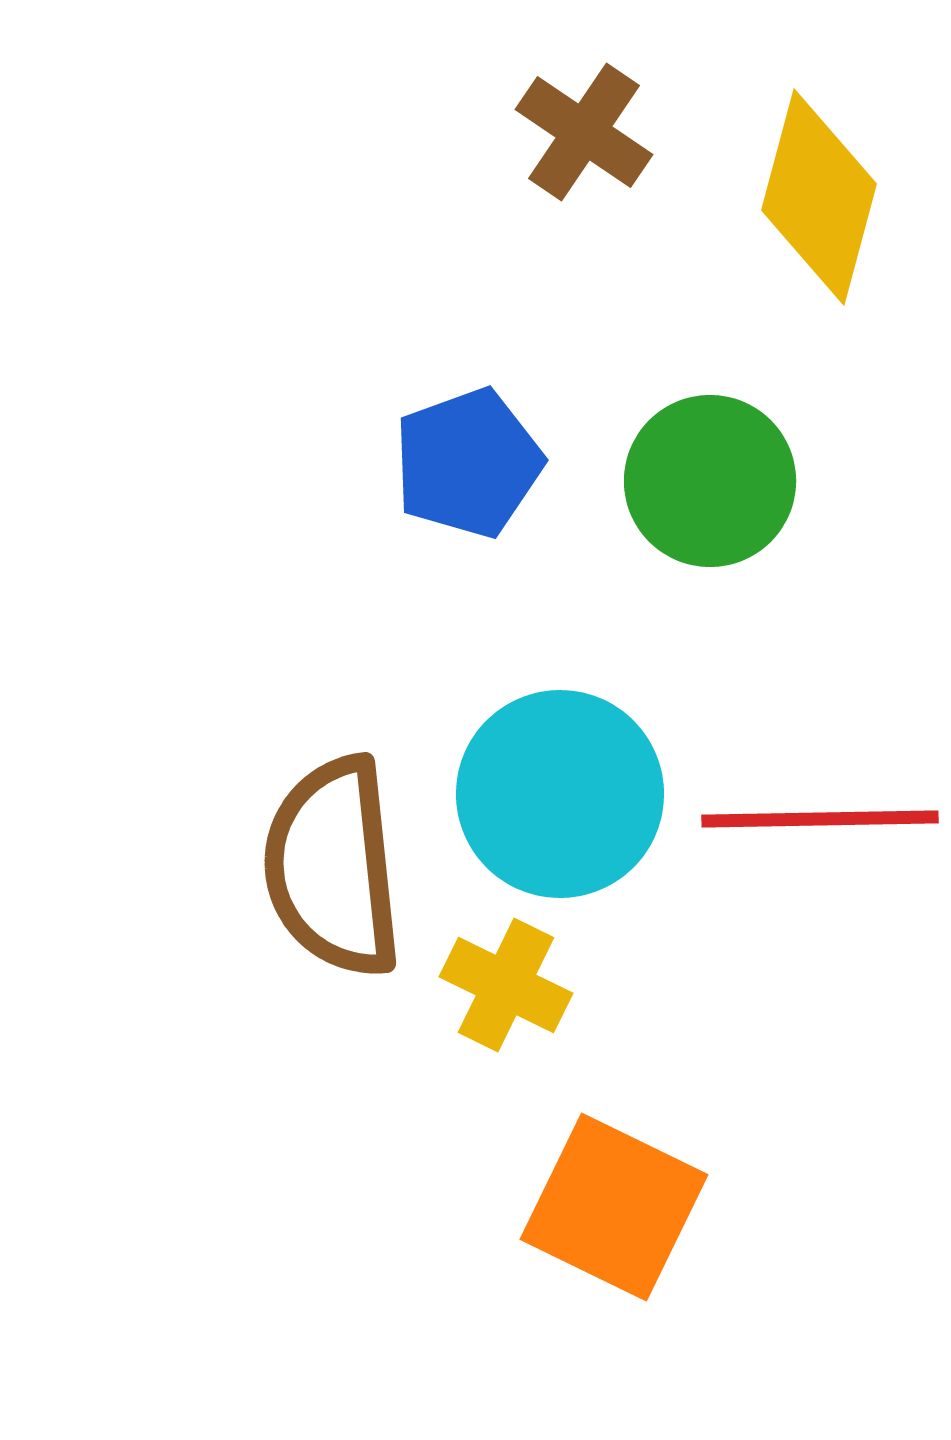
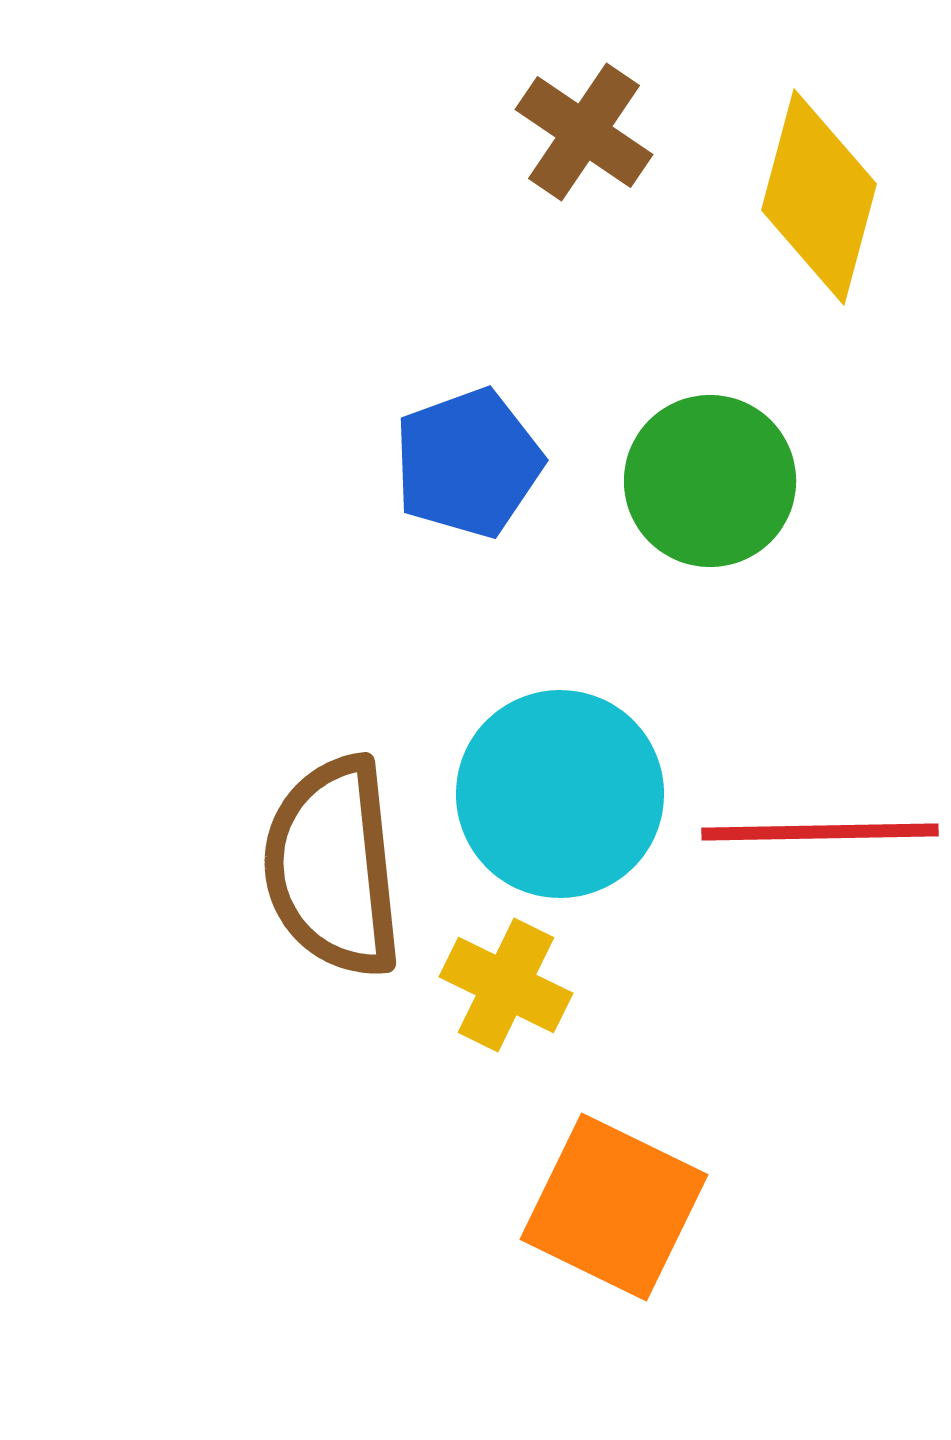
red line: moved 13 px down
